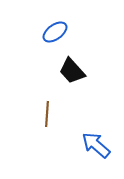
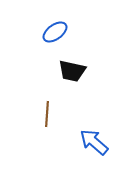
black trapezoid: rotated 36 degrees counterclockwise
blue arrow: moved 2 px left, 3 px up
